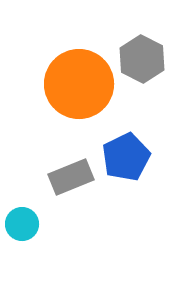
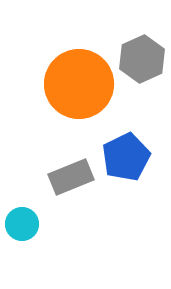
gray hexagon: rotated 9 degrees clockwise
